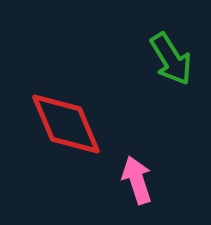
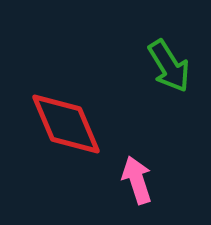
green arrow: moved 2 px left, 7 px down
